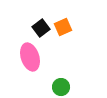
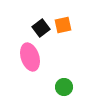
orange square: moved 2 px up; rotated 12 degrees clockwise
green circle: moved 3 px right
